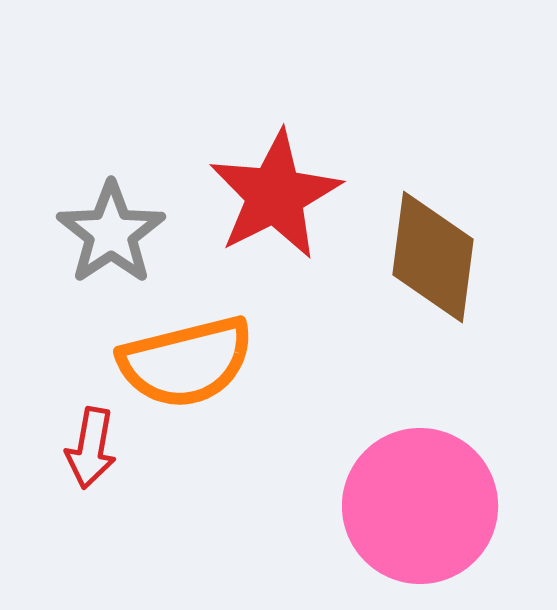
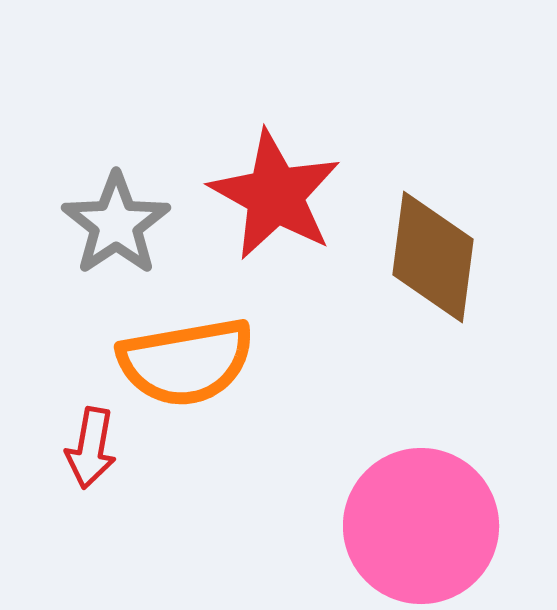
red star: rotated 16 degrees counterclockwise
gray star: moved 5 px right, 9 px up
orange semicircle: rotated 4 degrees clockwise
pink circle: moved 1 px right, 20 px down
